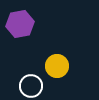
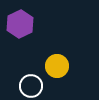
purple hexagon: rotated 16 degrees counterclockwise
